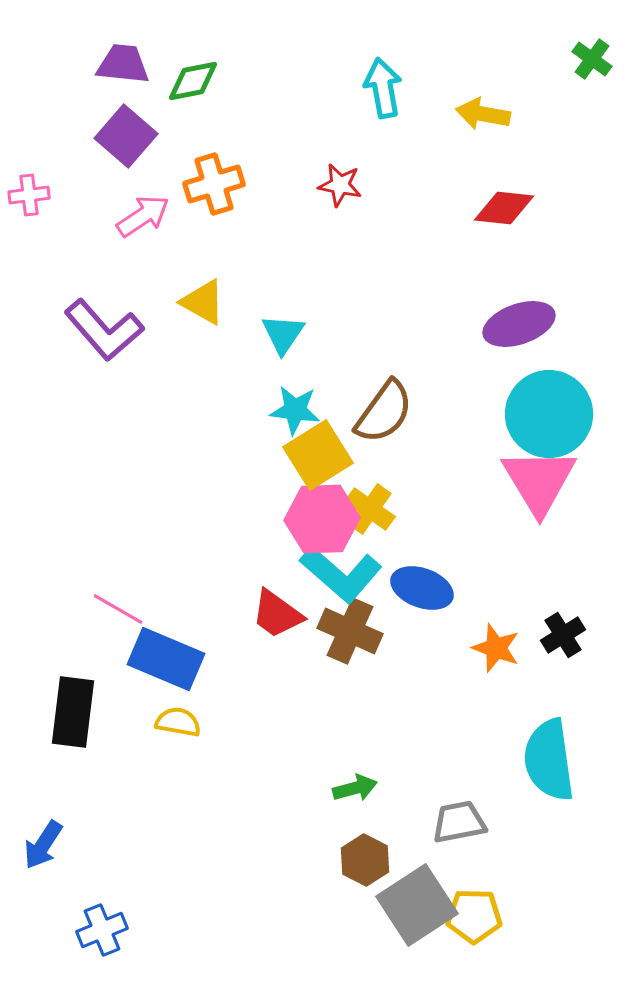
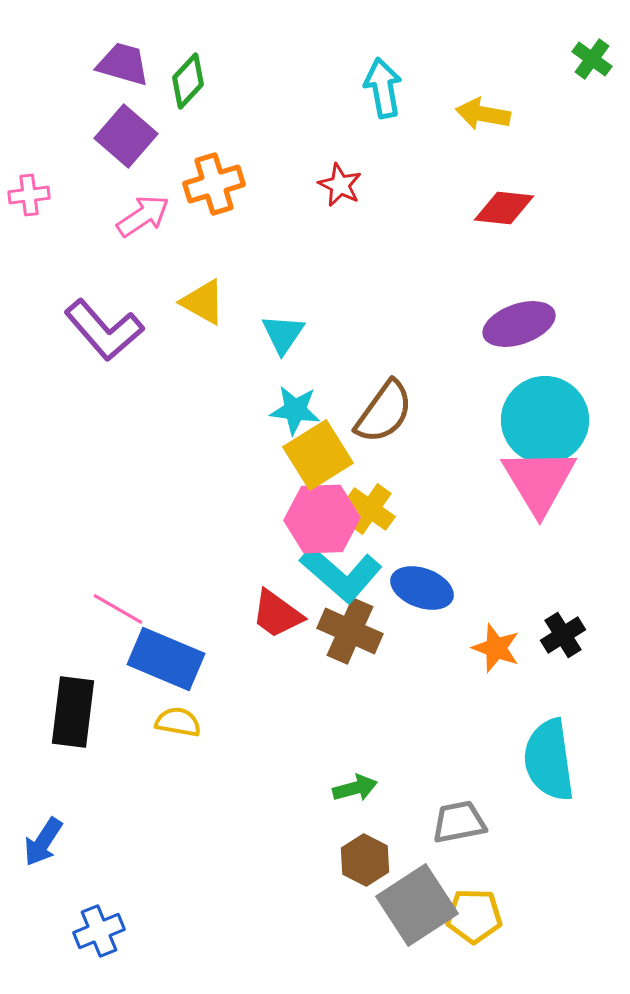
purple trapezoid: rotated 10 degrees clockwise
green diamond: moved 5 px left; rotated 36 degrees counterclockwise
red star: rotated 15 degrees clockwise
cyan circle: moved 4 px left, 6 px down
blue arrow: moved 3 px up
blue cross: moved 3 px left, 1 px down
